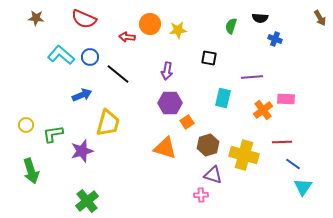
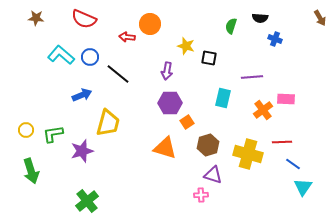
yellow star: moved 8 px right, 16 px down; rotated 24 degrees clockwise
yellow circle: moved 5 px down
yellow cross: moved 4 px right, 1 px up
